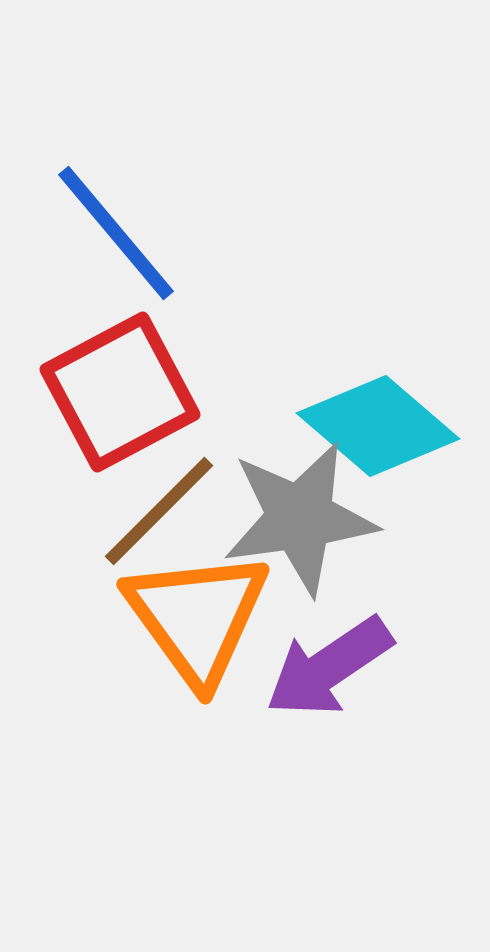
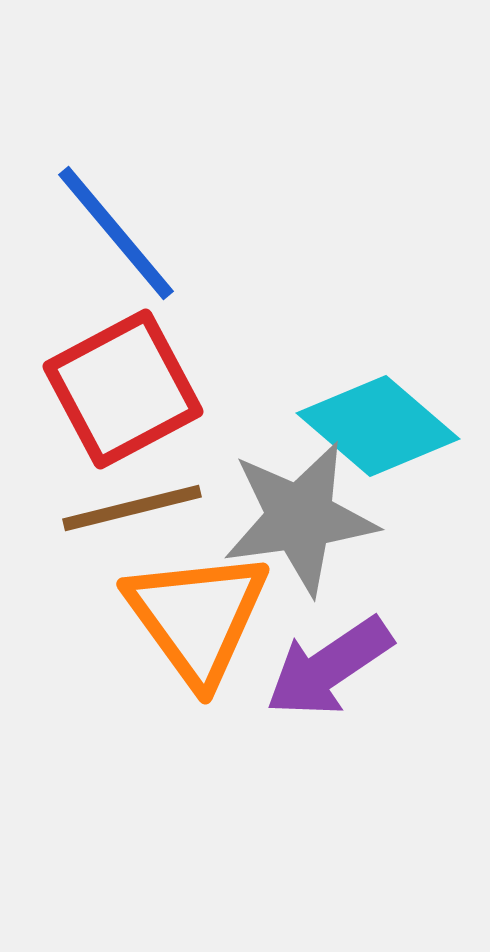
red square: moved 3 px right, 3 px up
brown line: moved 27 px left, 3 px up; rotated 31 degrees clockwise
